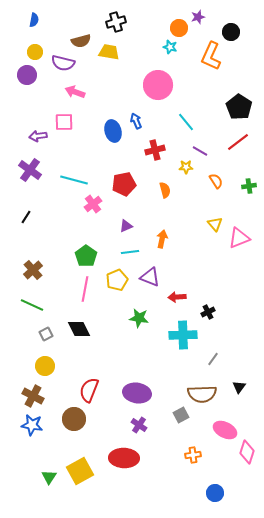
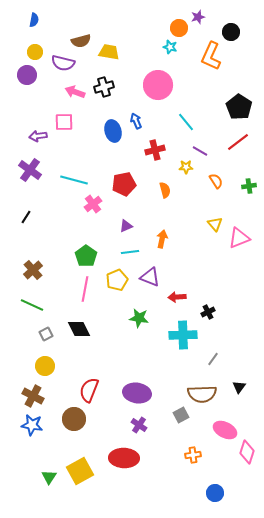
black cross at (116, 22): moved 12 px left, 65 px down
